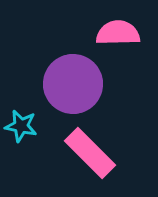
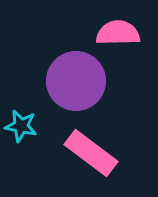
purple circle: moved 3 px right, 3 px up
pink rectangle: moved 1 px right; rotated 8 degrees counterclockwise
